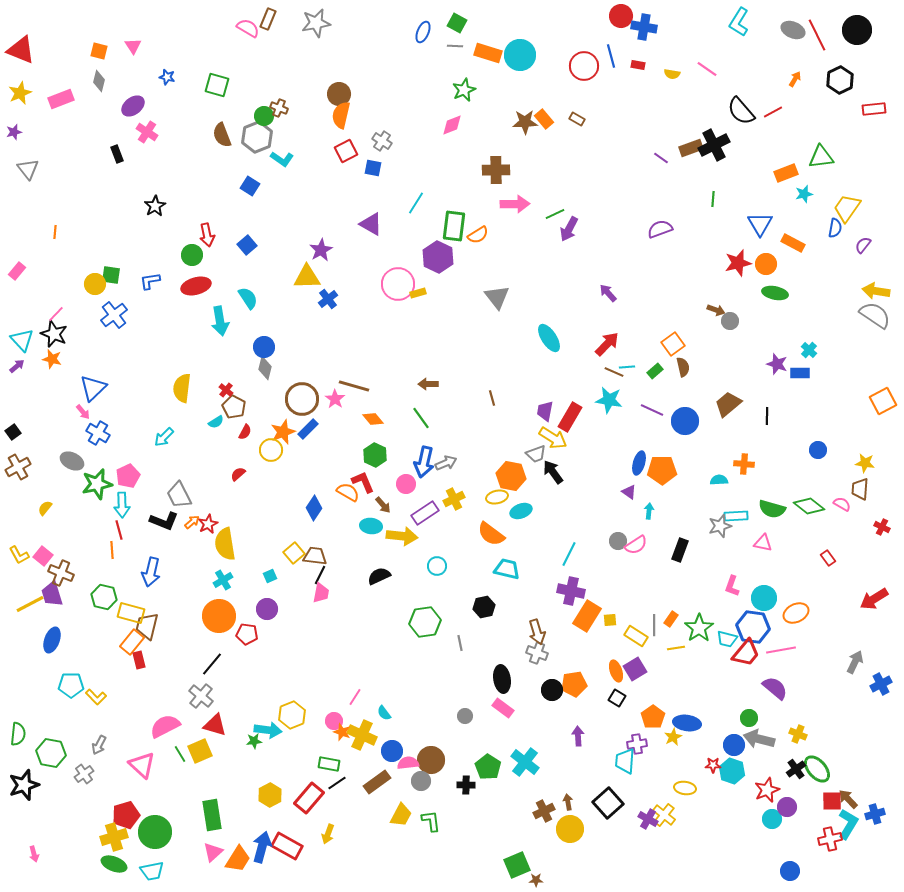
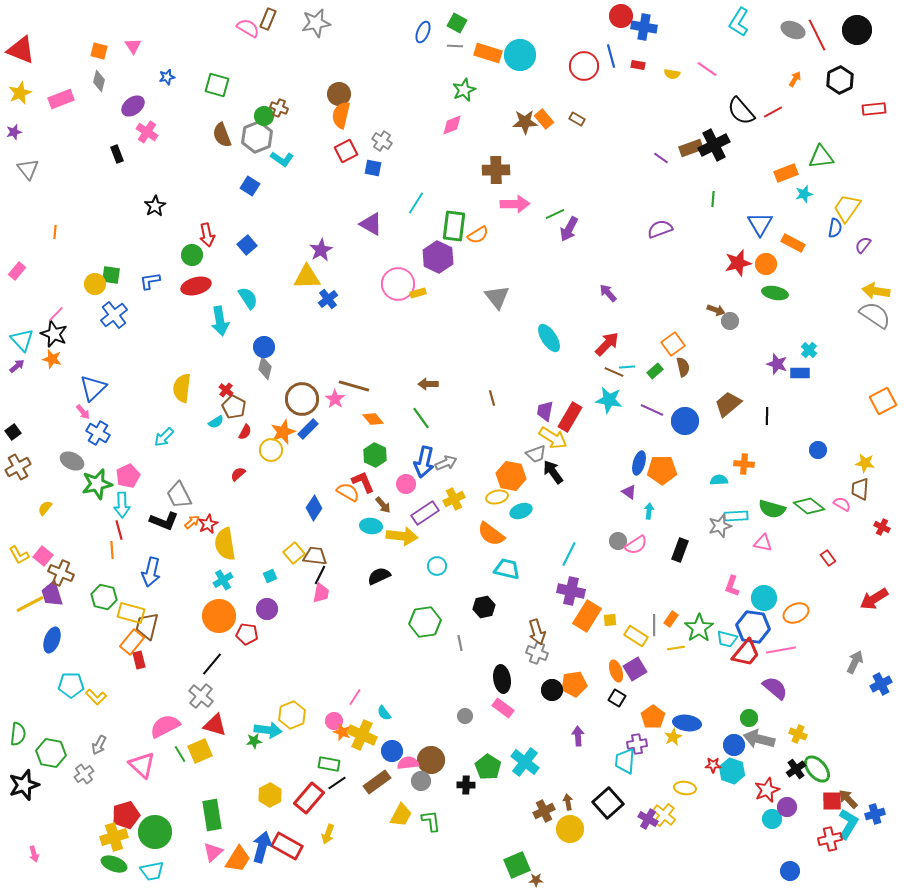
blue star at (167, 77): rotated 28 degrees counterclockwise
